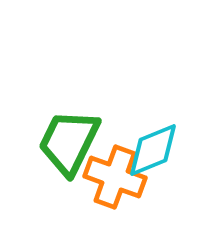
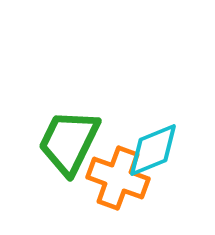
orange cross: moved 3 px right, 1 px down
